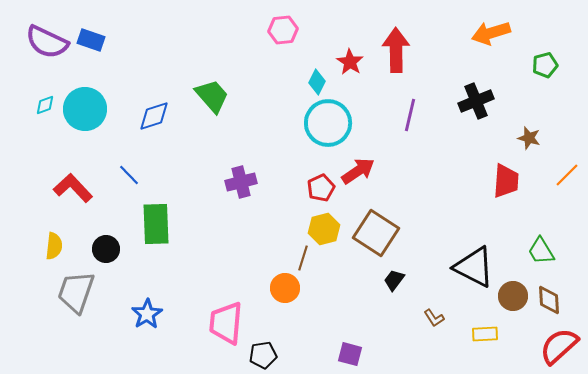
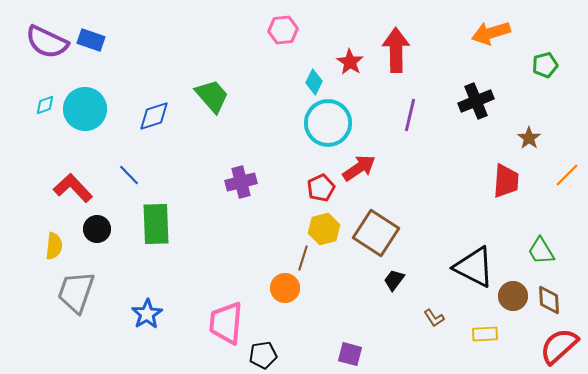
cyan diamond at (317, 82): moved 3 px left
brown star at (529, 138): rotated 20 degrees clockwise
red arrow at (358, 171): moved 1 px right, 3 px up
black circle at (106, 249): moved 9 px left, 20 px up
